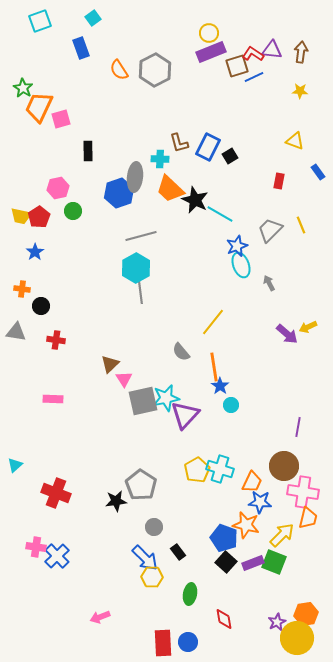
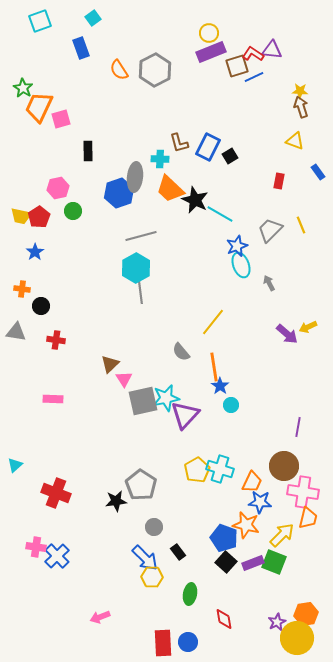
brown arrow at (301, 52): moved 55 px down; rotated 25 degrees counterclockwise
